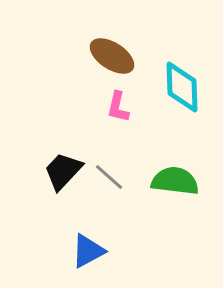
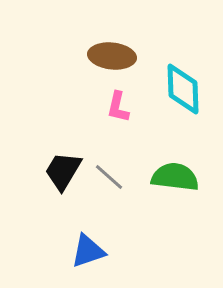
brown ellipse: rotated 27 degrees counterclockwise
cyan diamond: moved 1 px right, 2 px down
black trapezoid: rotated 12 degrees counterclockwise
green semicircle: moved 4 px up
blue triangle: rotated 9 degrees clockwise
